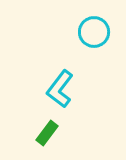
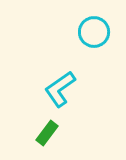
cyan L-shape: rotated 18 degrees clockwise
